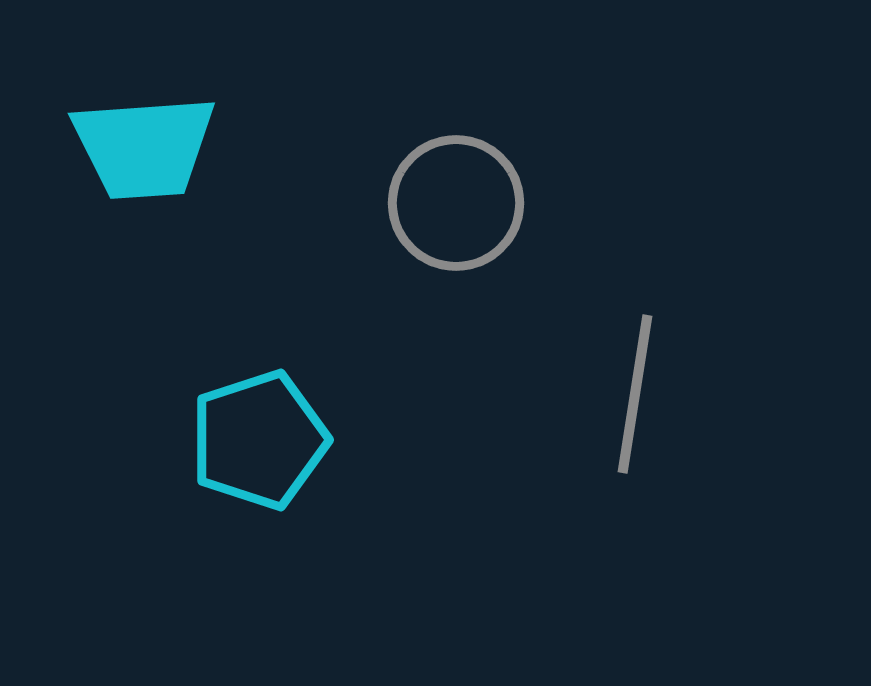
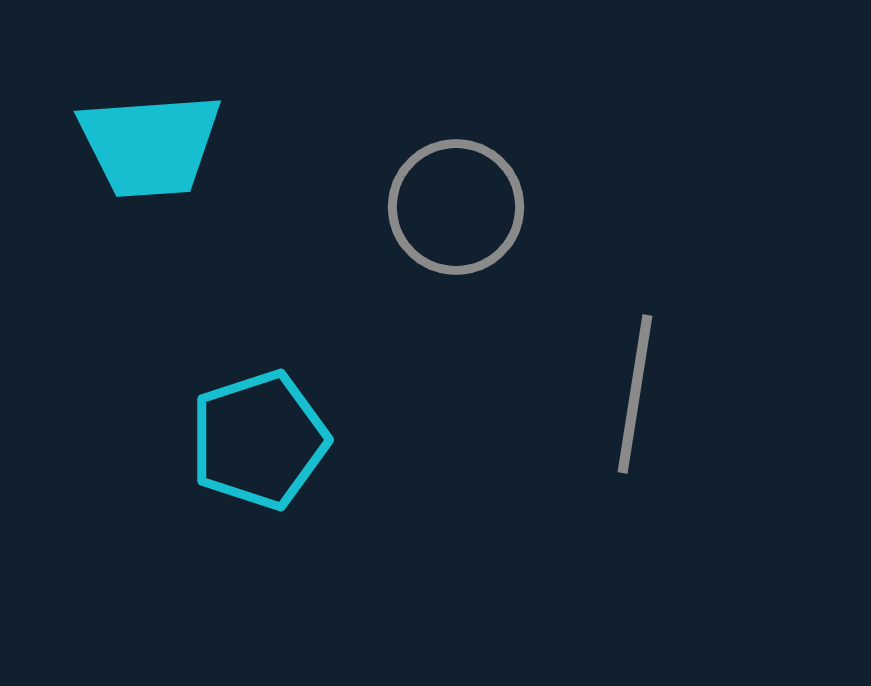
cyan trapezoid: moved 6 px right, 2 px up
gray circle: moved 4 px down
